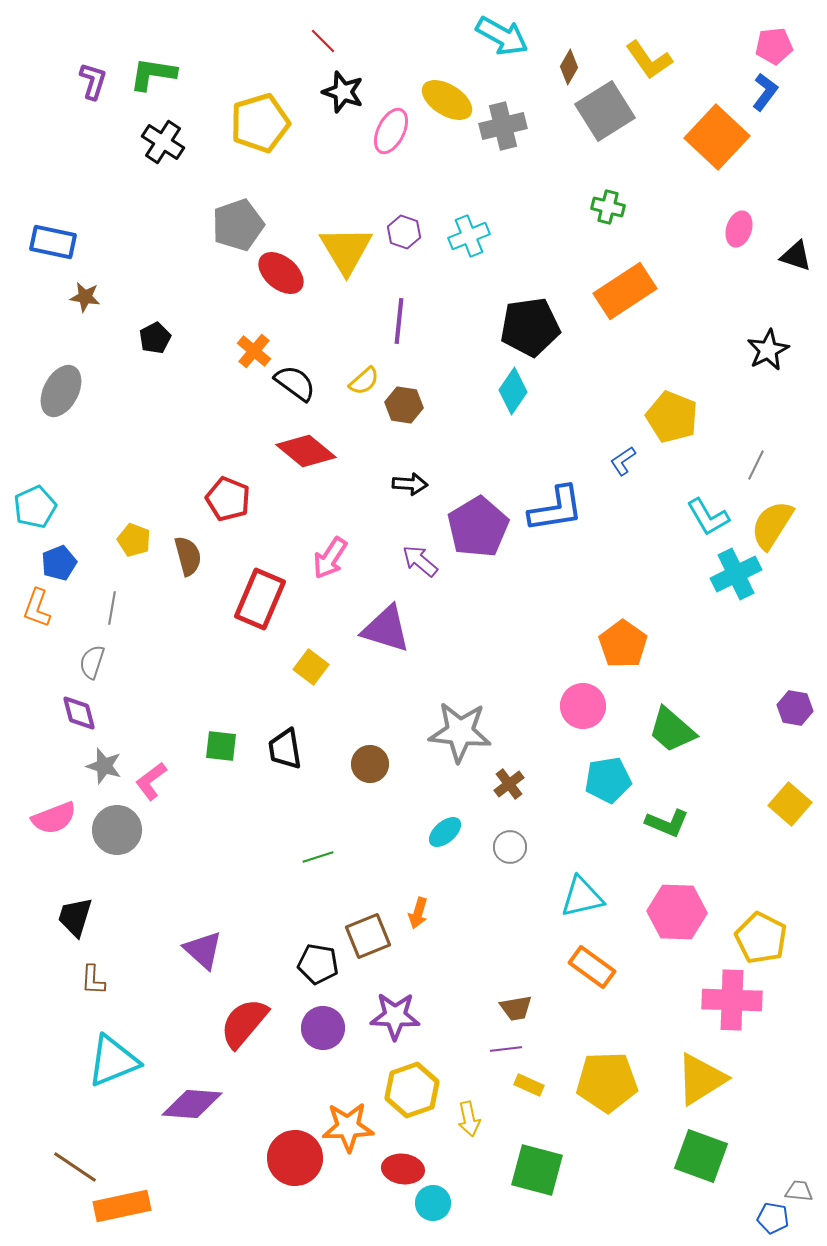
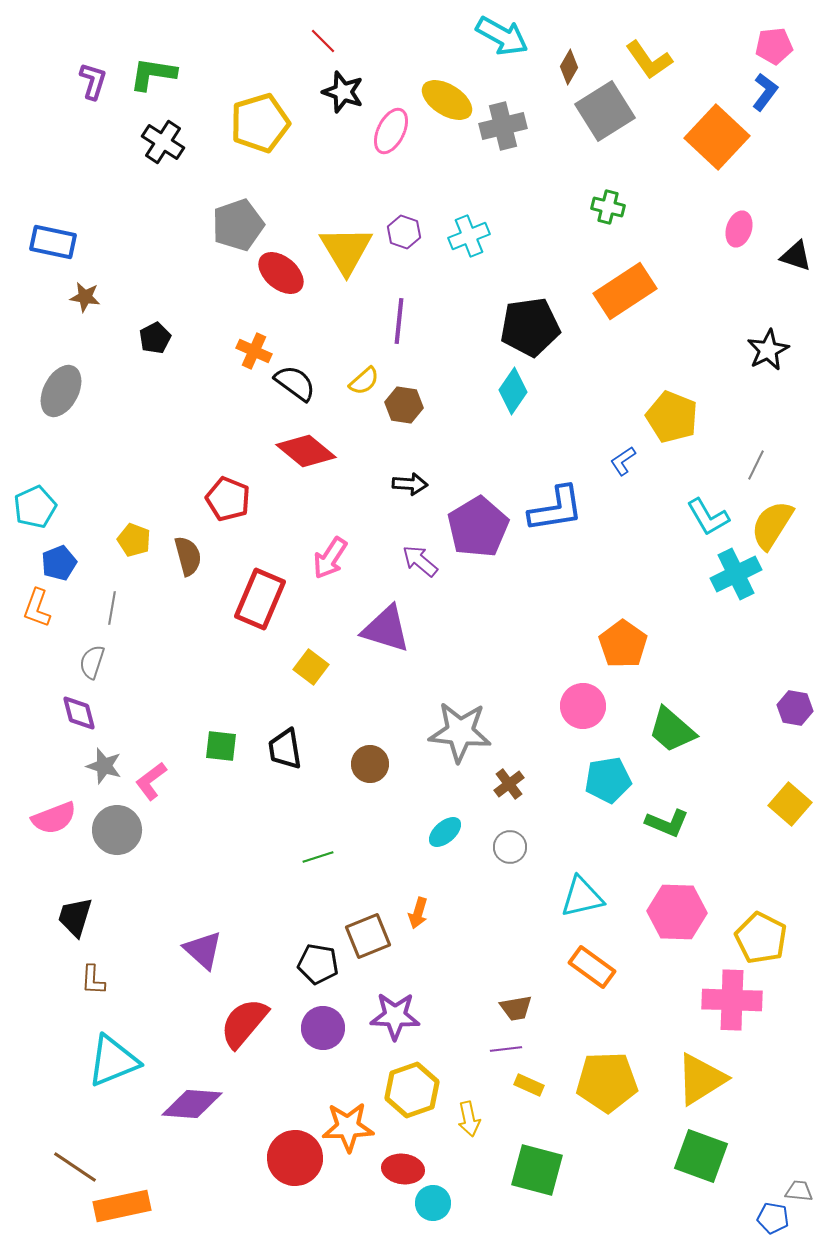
orange cross at (254, 351): rotated 16 degrees counterclockwise
